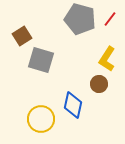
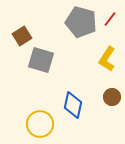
gray pentagon: moved 1 px right, 3 px down
brown circle: moved 13 px right, 13 px down
yellow circle: moved 1 px left, 5 px down
